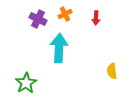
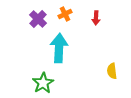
purple cross: rotated 18 degrees clockwise
green star: moved 17 px right
